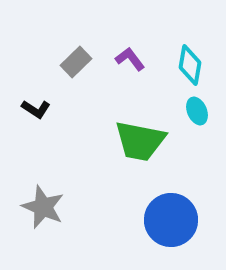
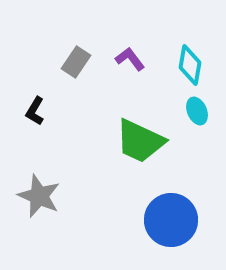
gray rectangle: rotated 12 degrees counterclockwise
black L-shape: moved 1 px left, 2 px down; rotated 88 degrees clockwise
green trapezoid: rotated 14 degrees clockwise
gray star: moved 4 px left, 11 px up
